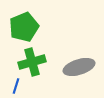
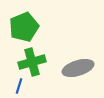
gray ellipse: moved 1 px left, 1 px down
blue line: moved 3 px right
